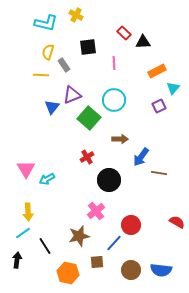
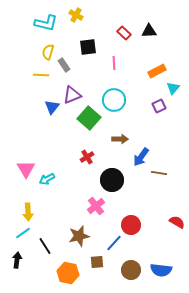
black triangle: moved 6 px right, 11 px up
black circle: moved 3 px right
pink cross: moved 5 px up
